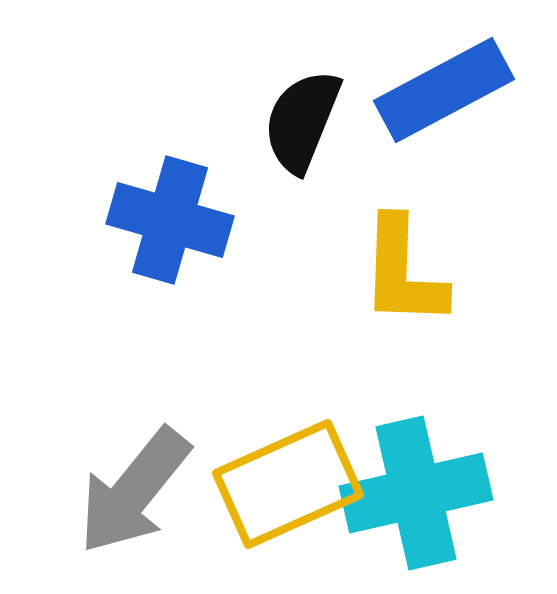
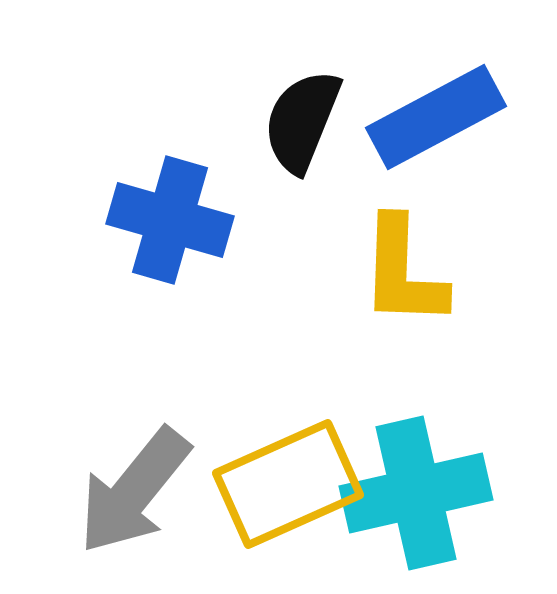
blue rectangle: moved 8 px left, 27 px down
